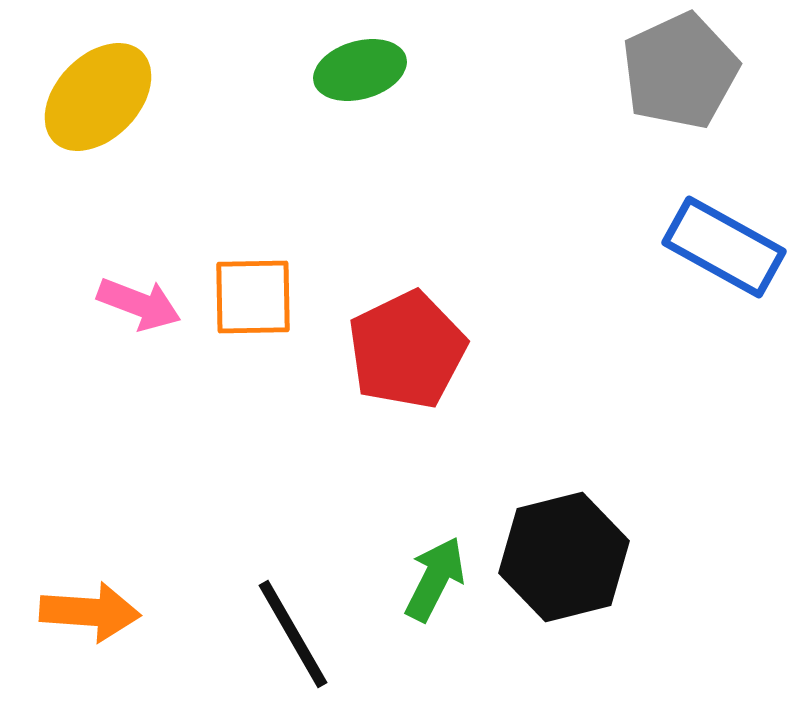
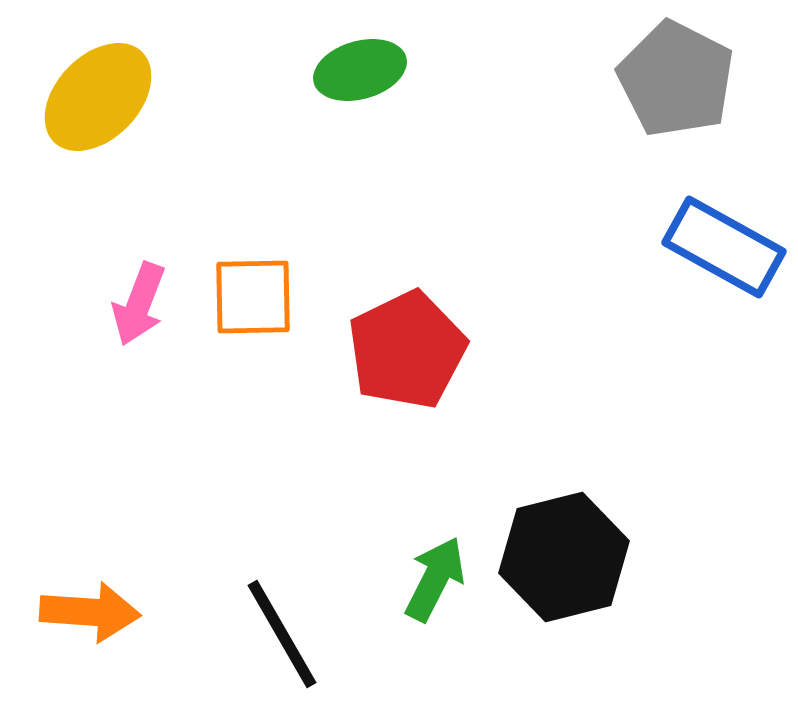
gray pentagon: moved 4 px left, 8 px down; rotated 20 degrees counterclockwise
pink arrow: rotated 90 degrees clockwise
black line: moved 11 px left
